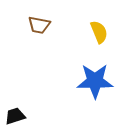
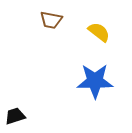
brown trapezoid: moved 12 px right, 5 px up
yellow semicircle: rotated 30 degrees counterclockwise
